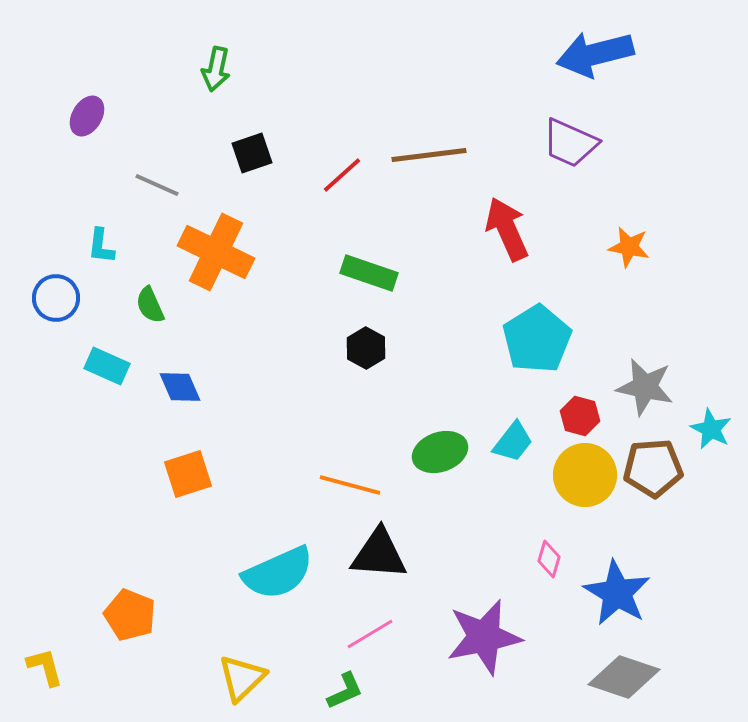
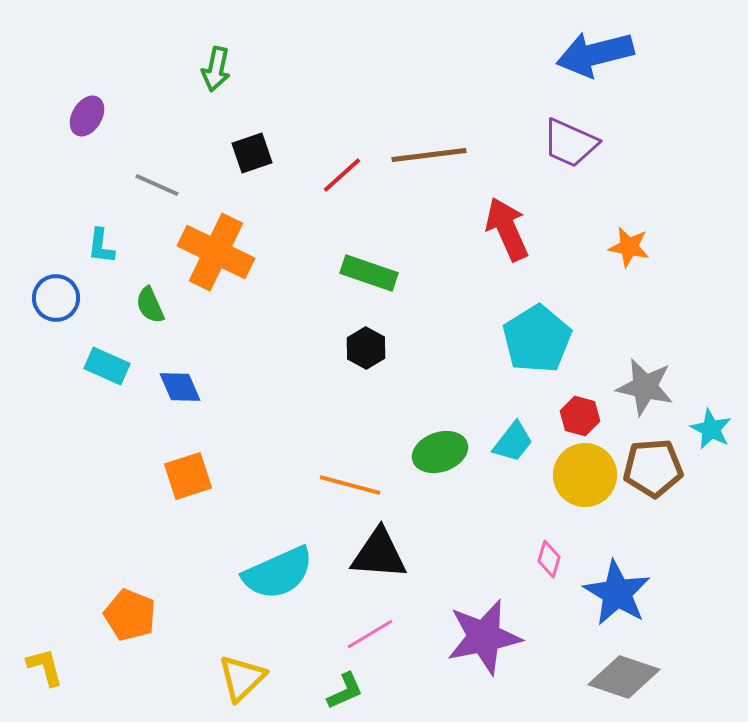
orange square: moved 2 px down
